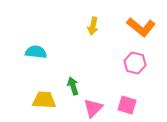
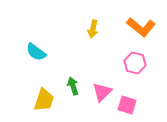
yellow arrow: moved 3 px down
cyan semicircle: rotated 150 degrees counterclockwise
yellow trapezoid: rotated 105 degrees clockwise
pink triangle: moved 9 px right, 16 px up
